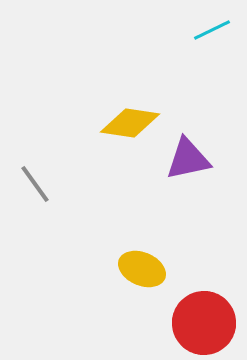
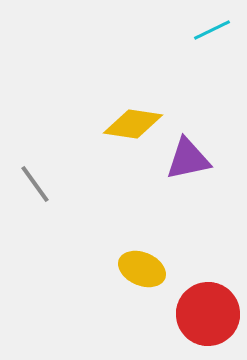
yellow diamond: moved 3 px right, 1 px down
red circle: moved 4 px right, 9 px up
